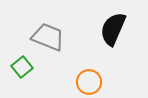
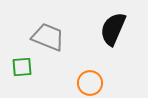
green square: rotated 35 degrees clockwise
orange circle: moved 1 px right, 1 px down
